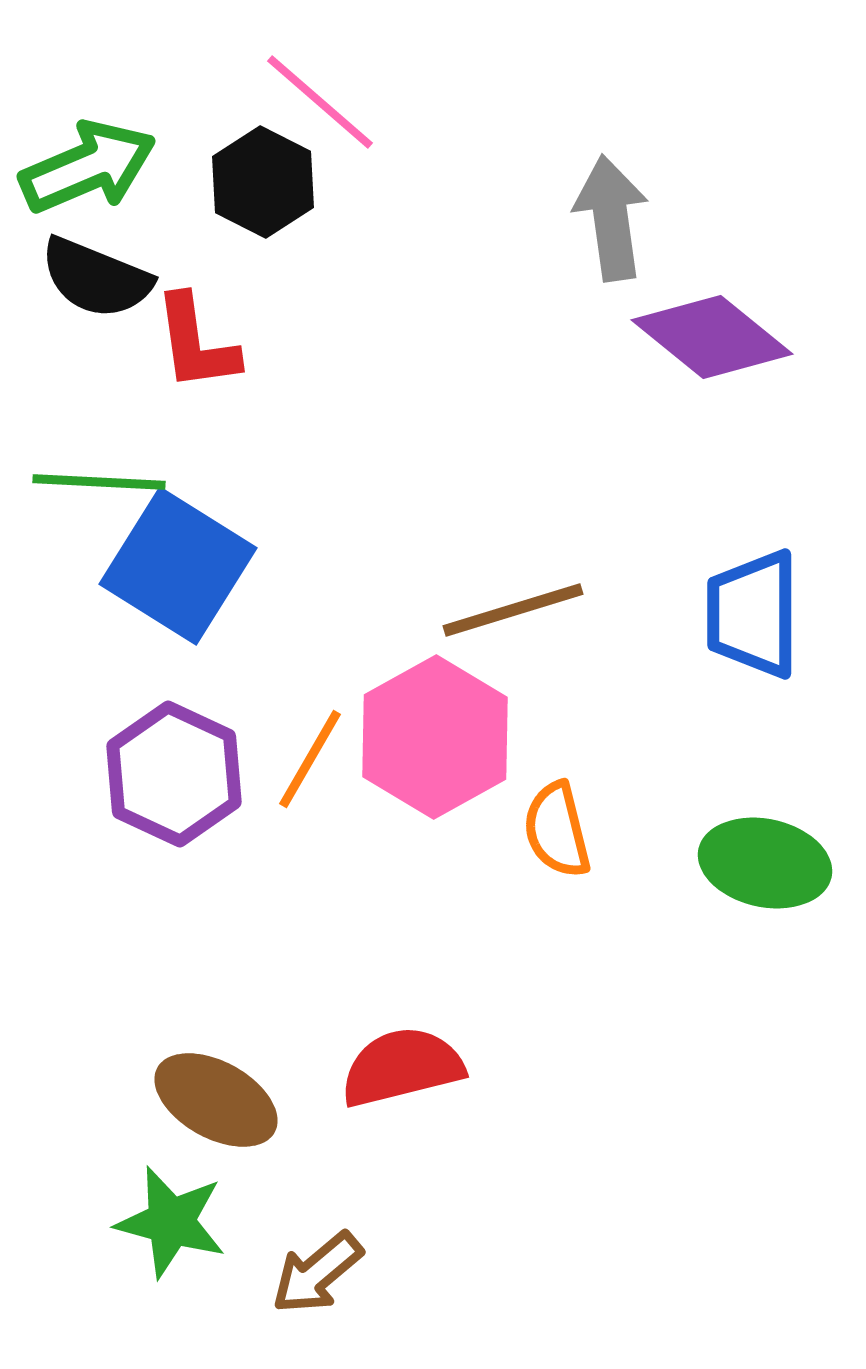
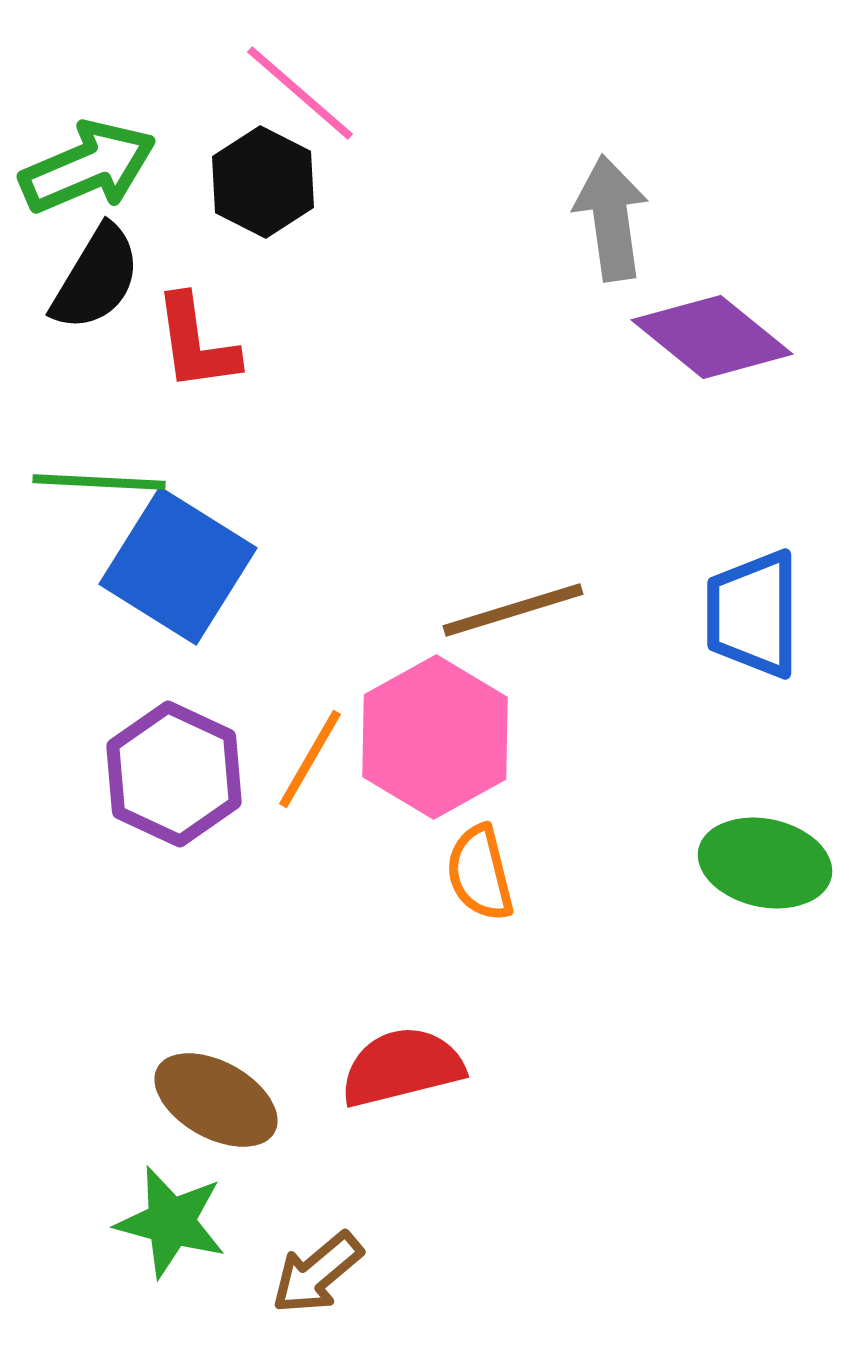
pink line: moved 20 px left, 9 px up
black semicircle: rotated 81 degrees counterclockwise
orange semicircle: moved 77 px left, 43 px down
